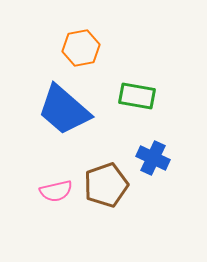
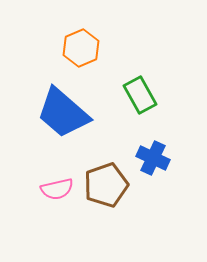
orange hexagon: rotated 12 degrees counterclockwise
green rectangle: moved 3 px right, 1 px up; rotated 51 degrees clockwise
blue trapezoid: moved 1 px left, 3 px down
pink semicircle: moved 1 px right, 2 px up
